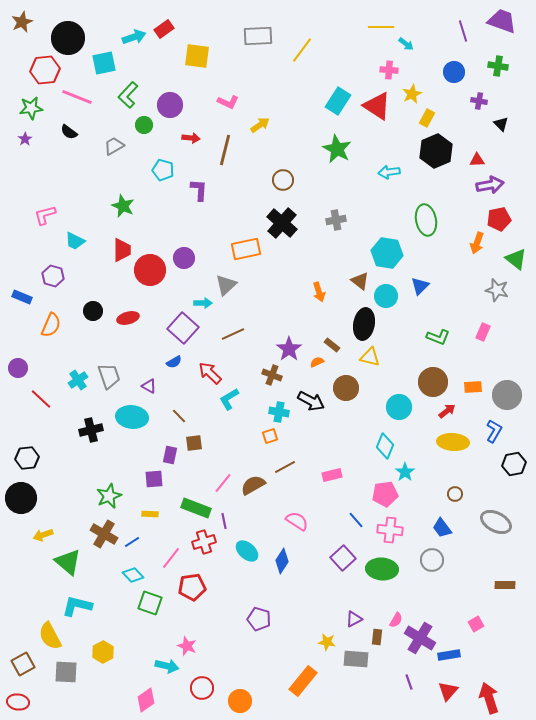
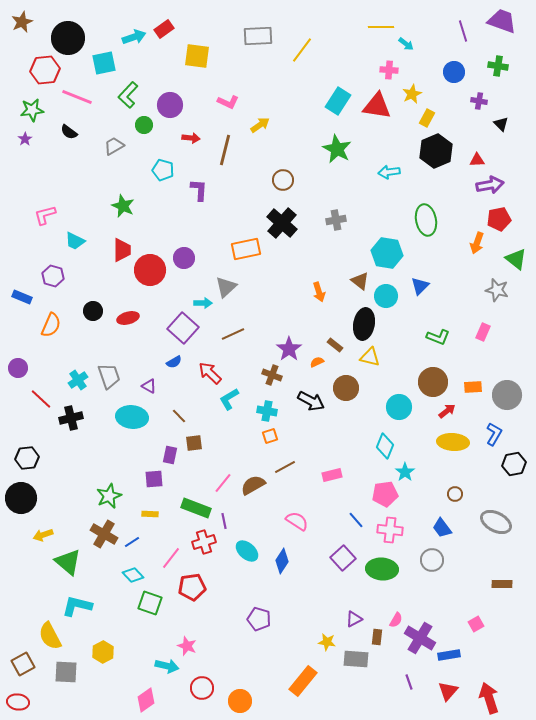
red triangle at (377, 106): rotated 24 degrees counterclockwise
green star at (31, 108): moved 1 px right, 2 px down
gray triangle at (226, 285): moved 2 px down
brown rectangle at (332, 345): moved 3 px right
cyan cross at (279, 412): moved 12 px left, 1 px up
black cross at (91, 430): moved 20 px left, 12 px up
blue L-shape at (494, 431): moved 3 px down
brown rectangle at (505, 585): moved 3 px left, 1 px up
